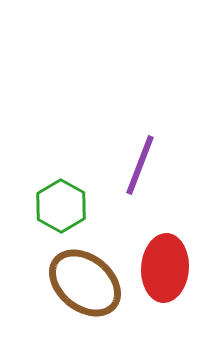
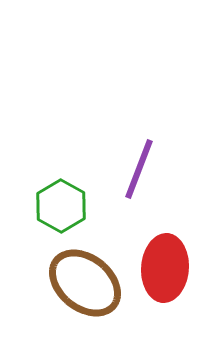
purple line: moved 1 px left, 4 px down
